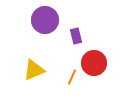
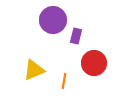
purple circle: moved 8 px right
purple rectangle: rotated 28 degrees clockwise
orange line: moved 8 px left, 4 px down; rotated 14 degrees counterclockwise
